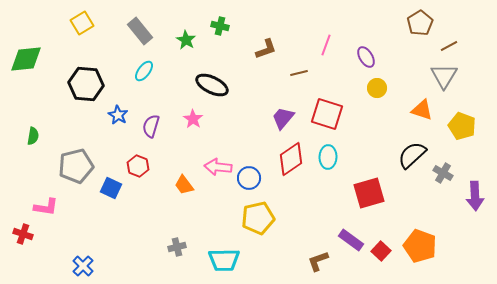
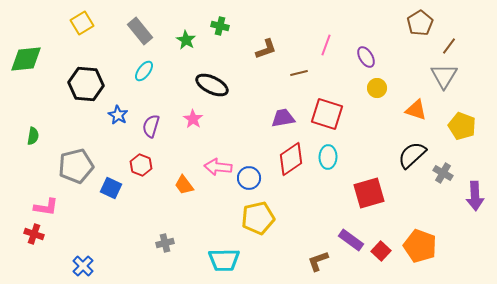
brown line at (449, 46): rotated 24 degrees counterclockwise
orange triangle at (422, 110): moved 6 px left
purple trapezoid at (283, 118): rotated 40 degrees clockwise
red hexagon at (138, 166): moved 3 px right, 1 px up
red cross at (23, 234): moved 11 px right
gray cross at (177, 247): moved 12 px left, 4 px up
